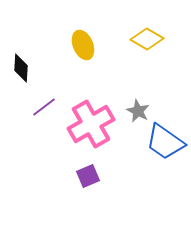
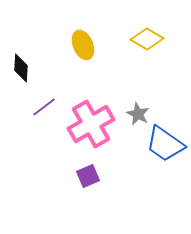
gray star: moved 3 px down
blue trapezoid: moved 2 px down
